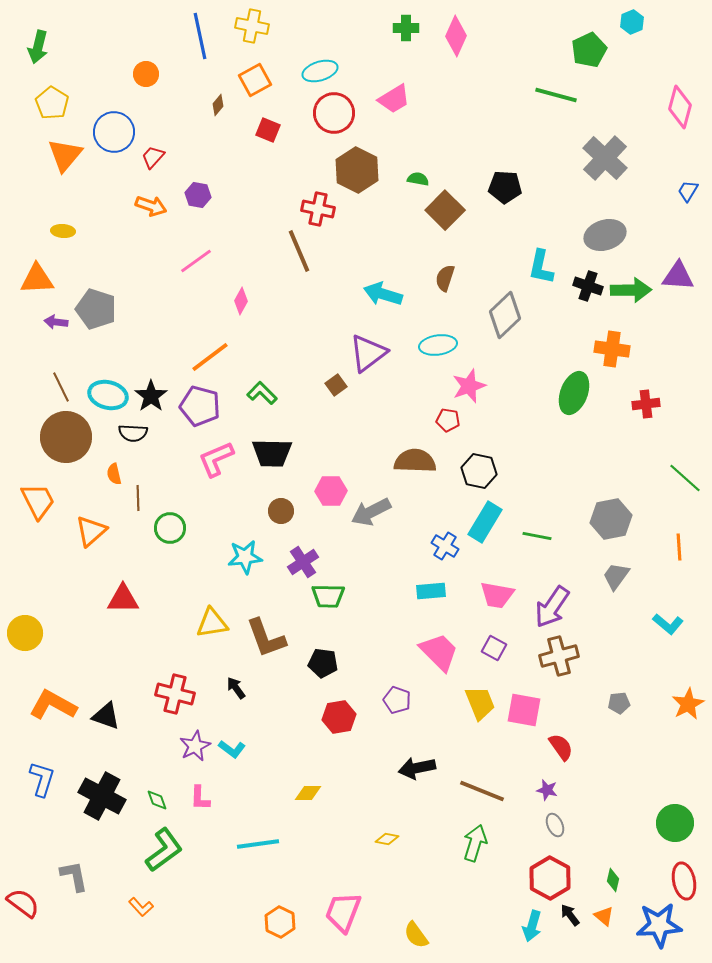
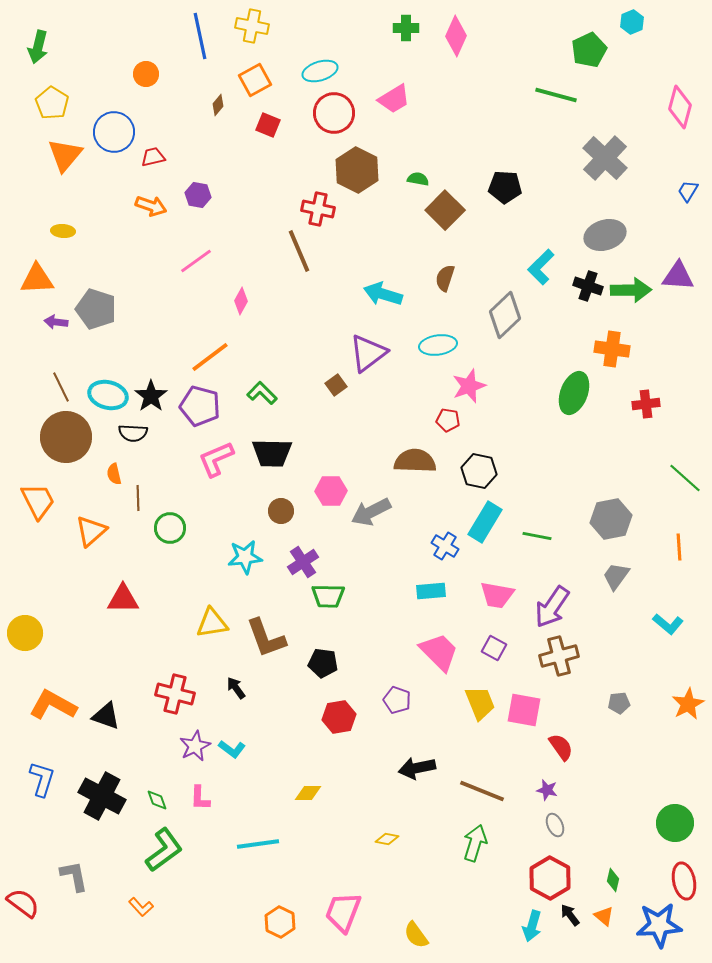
red square at (268, 130): moved 5 px up
red trapezoid at (153, 157): rotated 35 degrees clockwise
cyan L-shape at (541, 267): rotated 33 degrees clockwise
